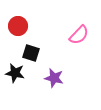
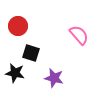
pink semicircle: rotated 85 degrees counterclockwise
